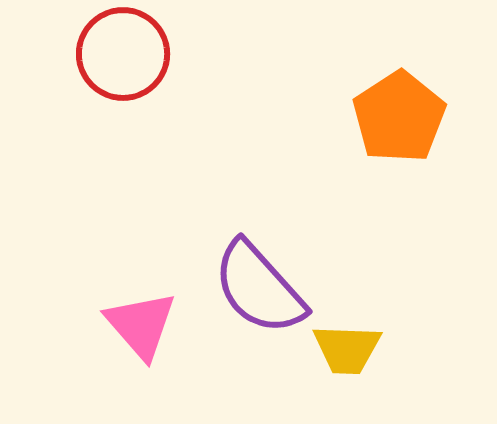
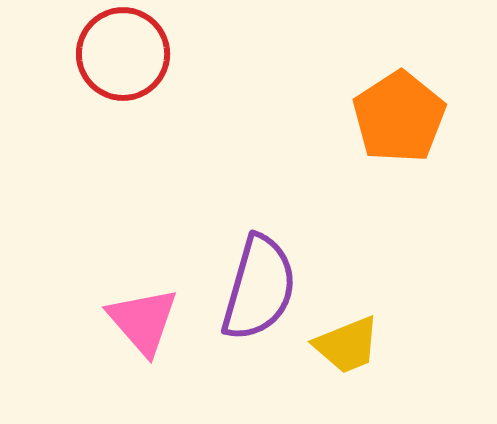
purple semicircle: rotated 122 degrees counterclockwise
pink triangle: moved 2 px right, 4 px up
yellow trapezoid: moved 4 px up; rotated 24 degrees counterclockwise
